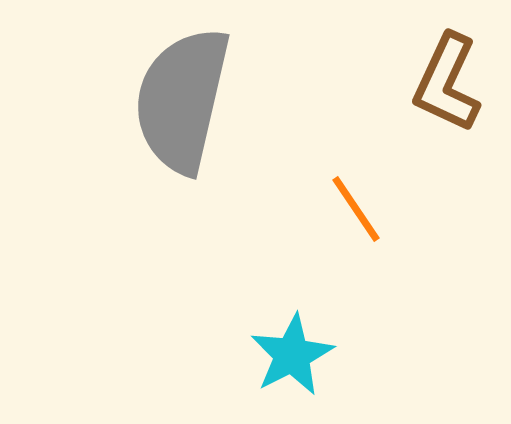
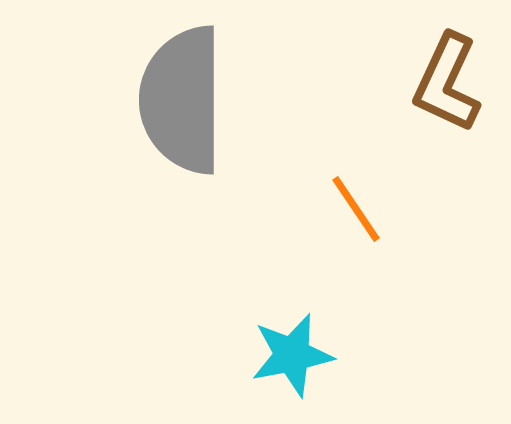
gray semicircle: rotated 13 degrees counterclockwise
cyan star: rotated 16 degrees clockwise
